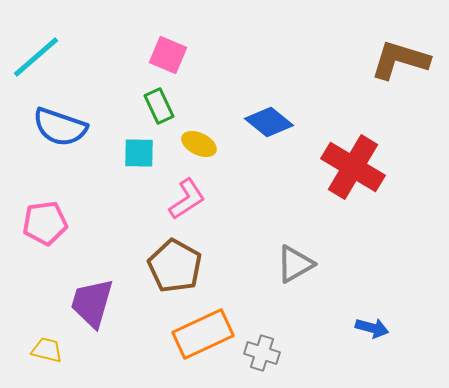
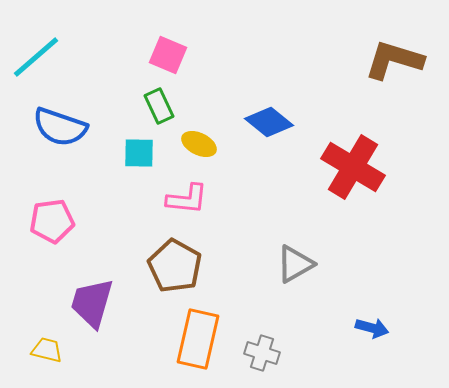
brown L-shape: moved 6 px left
pink L-shape: rotated 39 degrees clockwise
pink pentagon: moved 7 px right, 2 px up
orange rectangle: moved 5 px left, 5 px down; rotated 52 degrees counterclockwise
